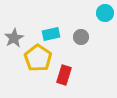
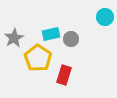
cyan circle: moved 4 px down
gray circle: moved 10 px left, 2 px down
